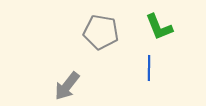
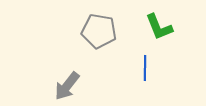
gray pentagon: moved 2 px left, 1 px up
blue line: moved 4 px left
